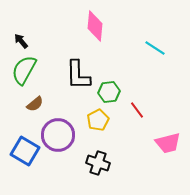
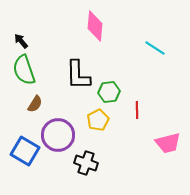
green semicircle: rotated 48 degrees counterclockwise
brown semicircle: rotated 18 degrees counterclockwise
red line: rotated 36 degrees clockwise
black cross: moved 12 px left
